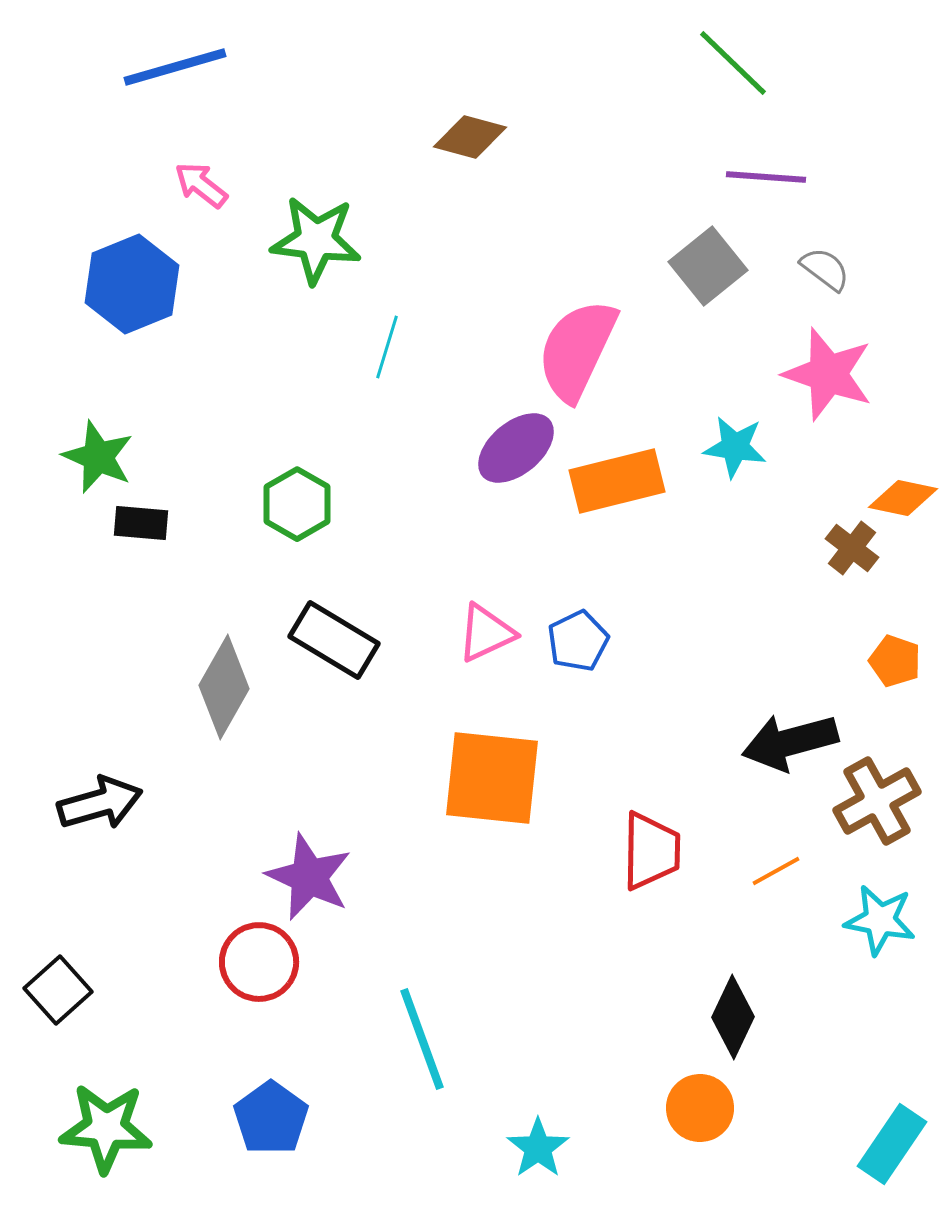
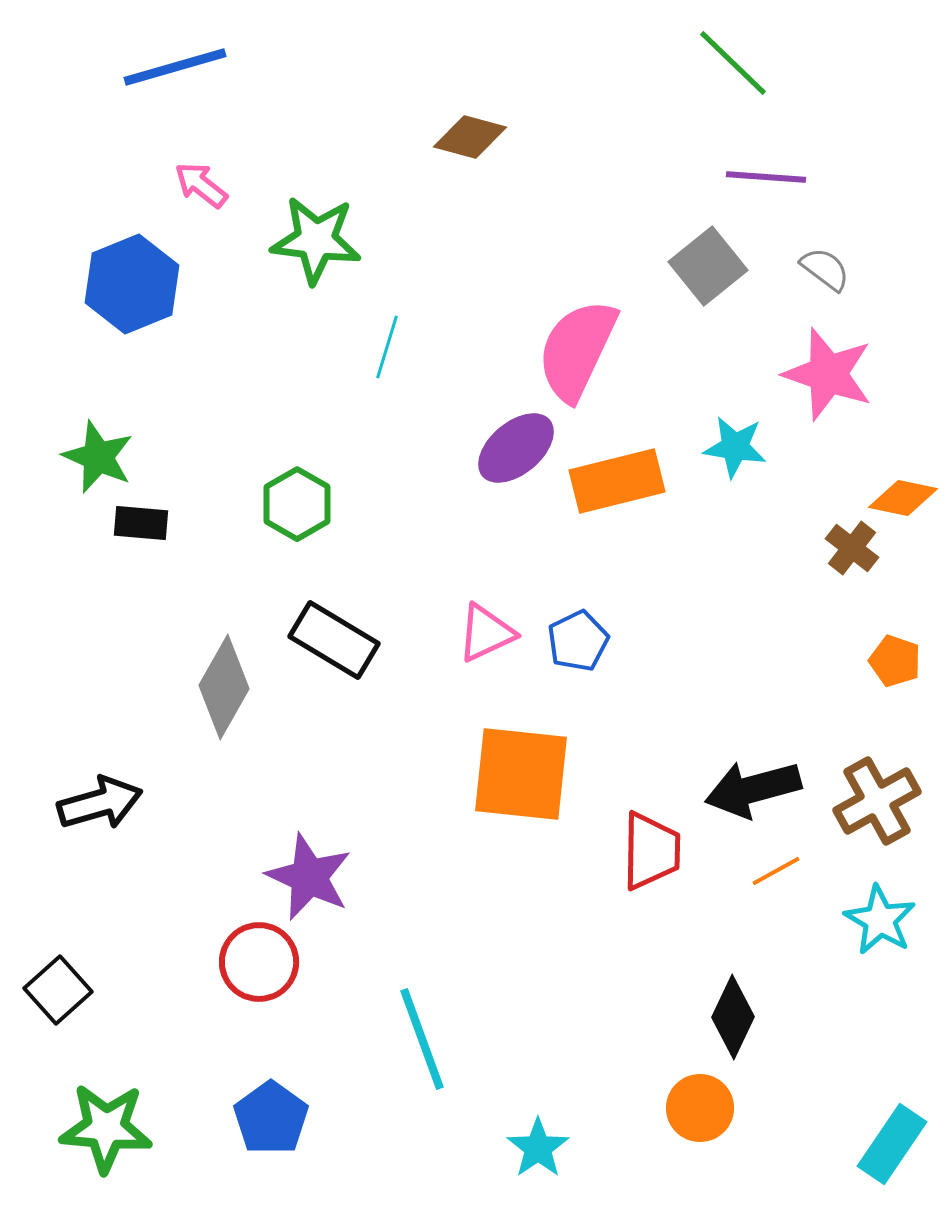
black arrow at (790, 742): moved 37 px left, 47 px down
orange square at (492, 778): moved 29 px right, 4 px up
cyan star at (880, 920): rotated 20 degrees clockwise
